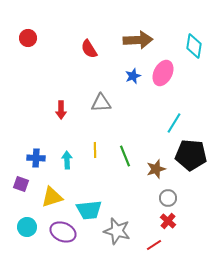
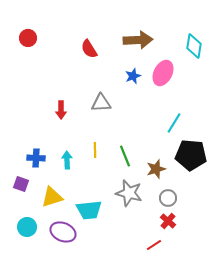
gray star: moved 12 px right, 38 px up
